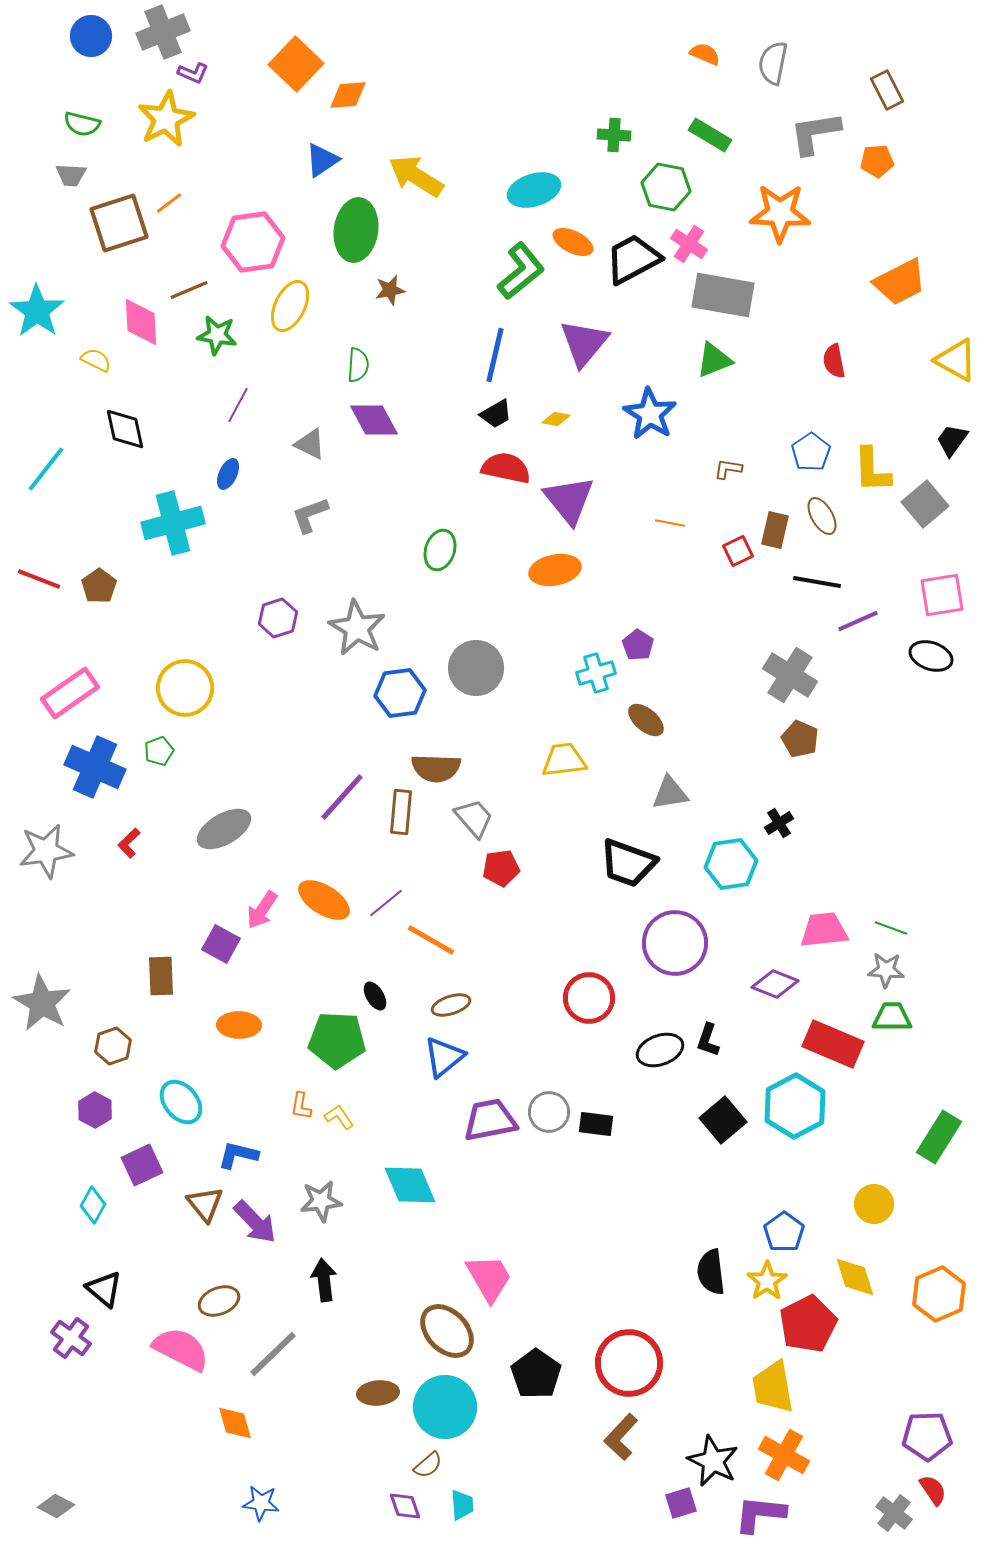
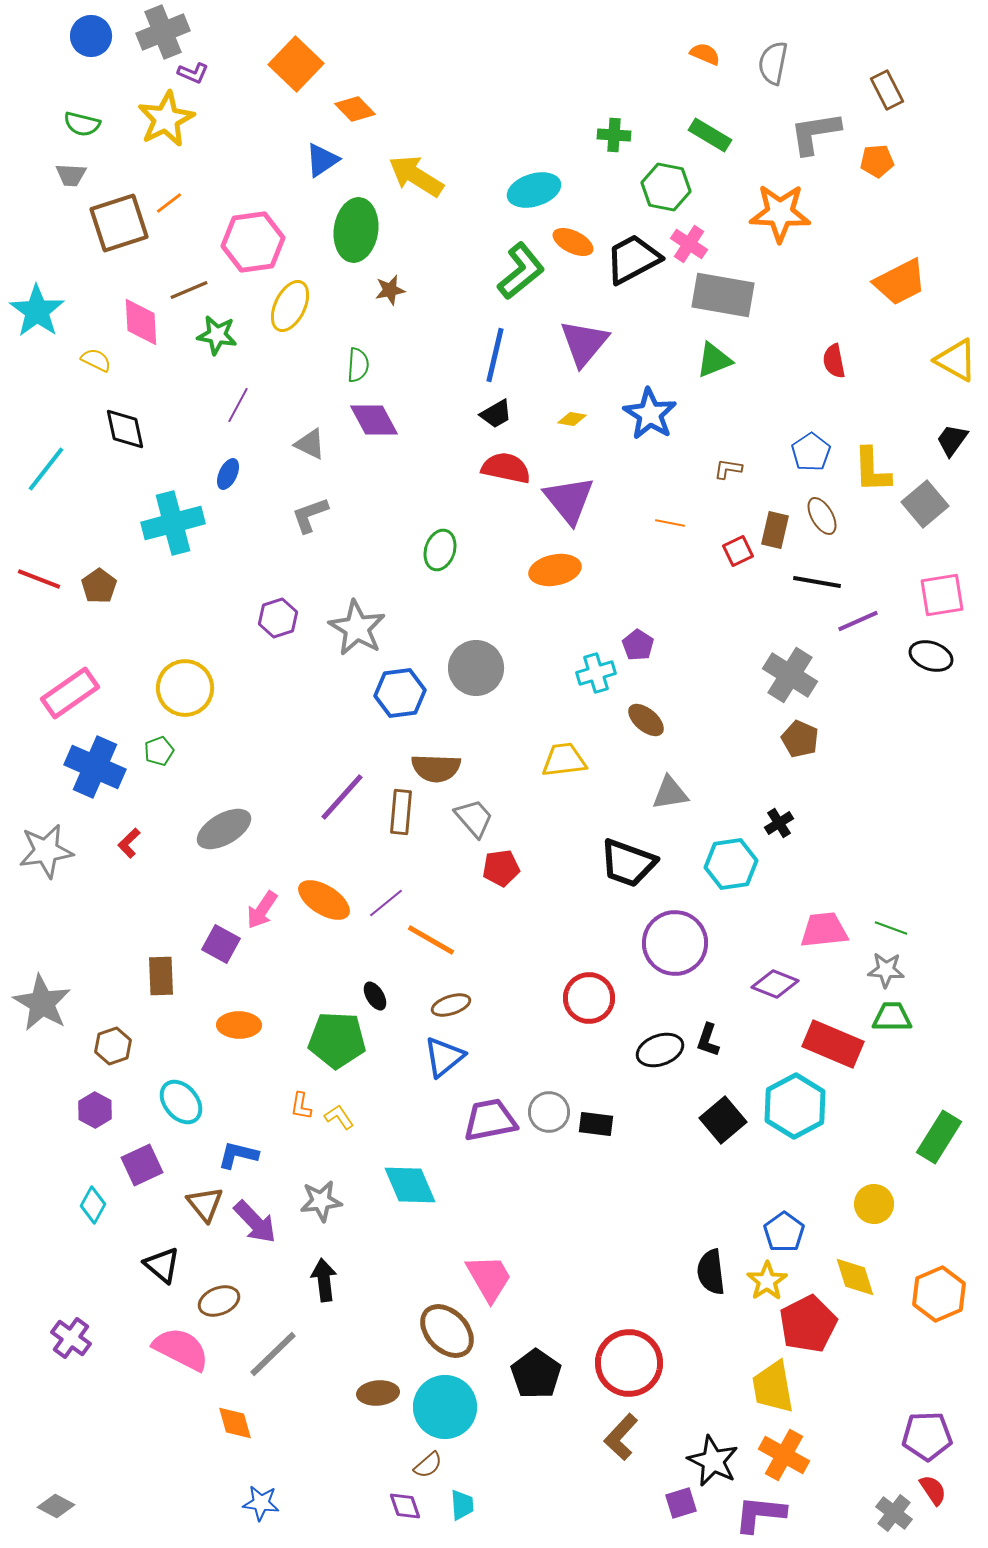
orange diamond at (348, 95): moved 7 px right, 14 px down; rotated 51 degrees clockwise
yellow diamond at (556, 419): moved 16 px right
black triangle at (104, 1289): moved 58 px right, 24 px up
